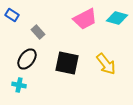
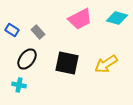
blue rectangle: moved 15 px down
pink trapezoid: moved 5 px left
yellow arrow: rotated 95 degrees clockwise
